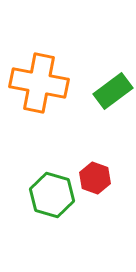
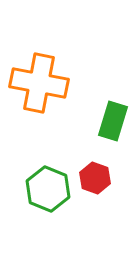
green rectangle: moved 30 px down; rotated 36 degrees counterclockwise
green hexagon: moved 4 px left, 6 px up; rotated 6 degrees clockwise
